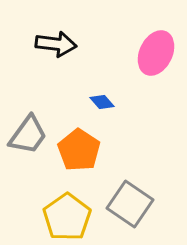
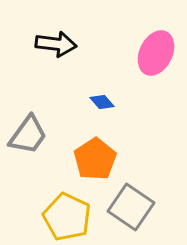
orange pentagon: moved 16 px right, 9 px down; rotated 6 degrees clockwise
gray square: moved 1 px right, 3 px down
yellow pentagon: rotated 12 degrees counterclockwise
